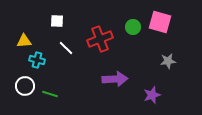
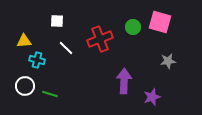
purple arrow: moved 9 px right, 2 px down; rotated 85 degrees counterclockwise
purple star: moved 2 px down
